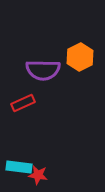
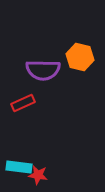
orange hexagon: rotated 20 degrees counterclockwise
